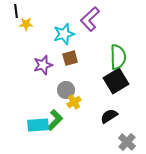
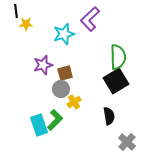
brown square: moved 5 px left, 15 px down
gray circle: moved 5 px left, 1 px up
black semicircle: rotated 114 degrees clockwise
cyan rectangle: moved 1 px right; rotated 75 degrees clockwise
